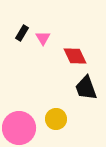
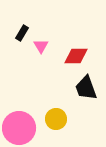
pink triangle: moved 2 px left, 8 px down
red diamond: moved 1 px right; rotated 65 degrees counterclockwise
